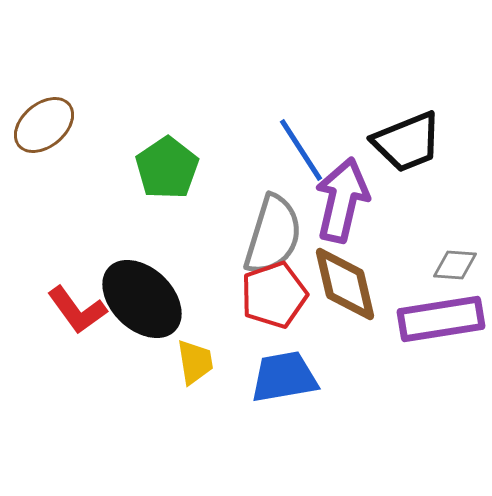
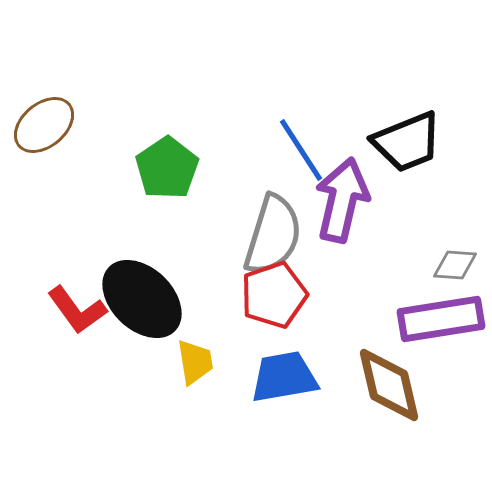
brown diamond: moved 44 px right, 101 px down
